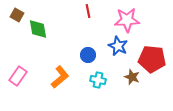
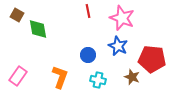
pink star: moved 5 px left, 2 px up; rotated 25 degrees clockwise
orange L-shape: rotated 30 degrees counterclockwise
